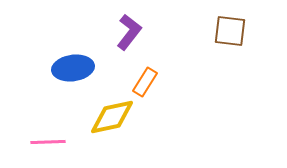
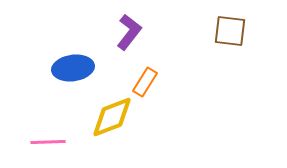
yellow diamond: rotated 9 degrees counterclockwise
